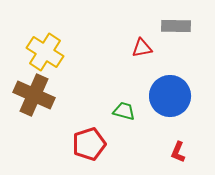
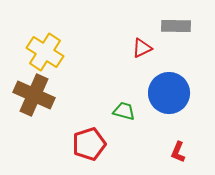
red triangle: rotated 15 degrees counterclockwise
blue circle: moved 1 px left, 3 px up
